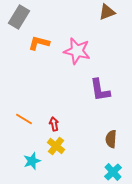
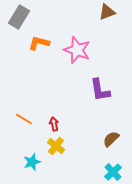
pink star: moved 1 px up; rotated 8 degrees clockwise
brown semicircle: rotated 42 degrees clockwise
cyan star: moved 1 px down
